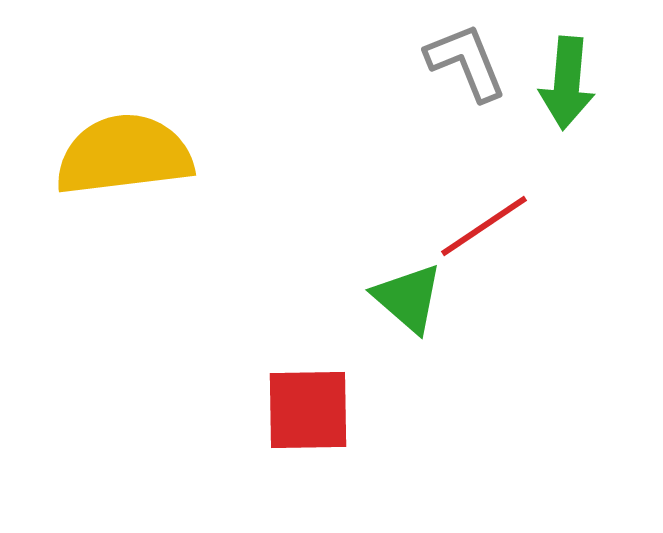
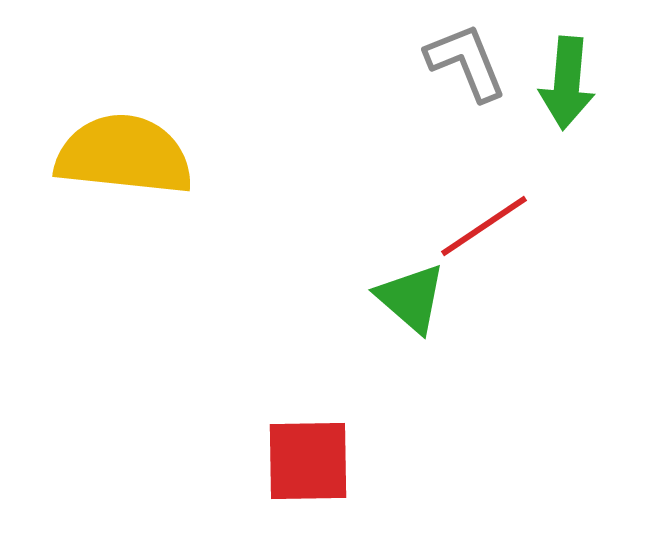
yellow semicircle: rotated 13 degrees clockwise
green triangle: moved 3 px right
red square: moved 51 px down
